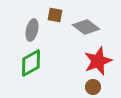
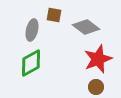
brown square: moved 1 px left
red star: moved 2 px up
brown circle: moved 3 px right
